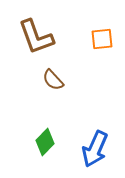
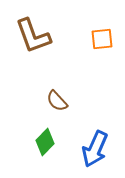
brown L-shape: moved 3 px left, 1 px up
brown semicircle: moved 4 px right, 21 px down
